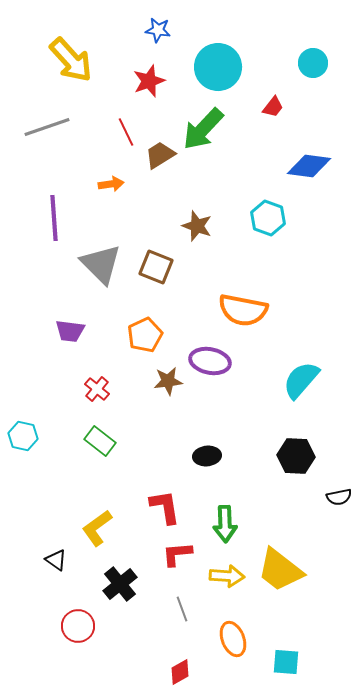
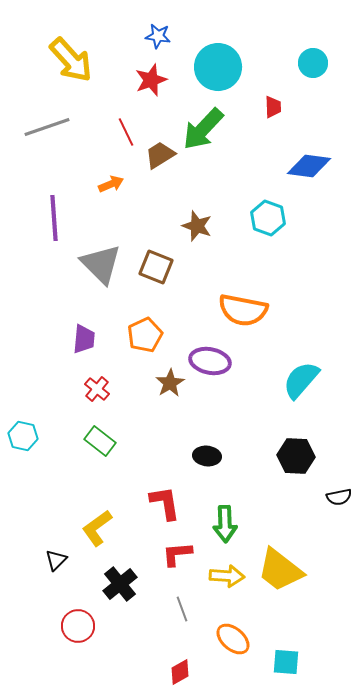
blue star at (158, 30): moved 6 px down
red star at (149, 81): moved 2 px right, 1 px up
red trapezoid at (273, 107): rotated 40 degrees counterclockwise
orange arrow at (111, 184): rotated 15 degrees counterclockwise
purple trapezoid at (70, 331): moved 14 px right, 8 px down; rotated 92 degrees counterclockwise
brown star at (168, 381): moved 2 px right, 2 px down; rotated 24 degrees counterclockwise
black ellipse at (207, 456): rotated 12 degrees clockwise
red L-shape at (165, 507): moved 4 px up
black triangle at (56, 560): rotated 40 degrees clockwise
orange ellipse at (233, 639): rotated 28 degrees counterclockwise
